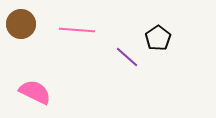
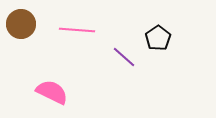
purple line: moved 3 px left
pink semicircle: moved 17 px right
